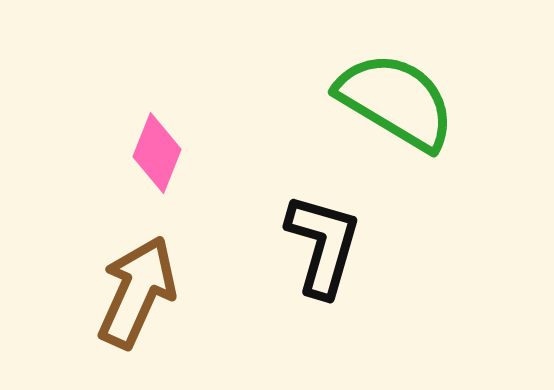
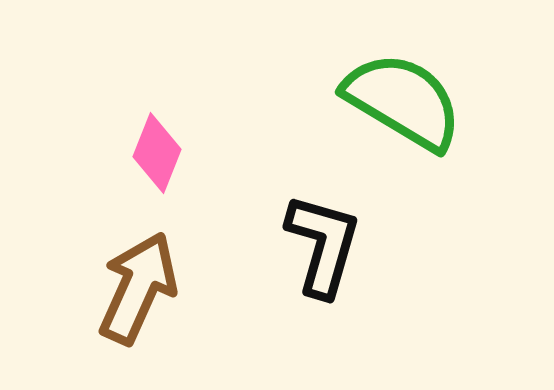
green semicircle: moved 7 px right
brown arrow: moved 1 px right, 4 px up
